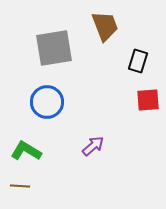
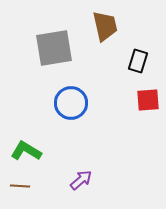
brown trapezoid: rotated 8 degrees clockwise
blue circle: moved 24 px right, 1 px down
purple arrow: moved 12 px left, 34 px down
